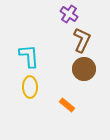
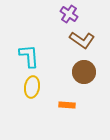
brown L-shape: rotated 100 degrees clockwise
brown circle: moved 3 px down
yellow ellipse: moved 2 px right; rotated 10 degrees clockwise
orange rectangle: rotated 35 degrees counterclockwise
